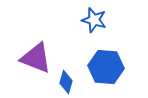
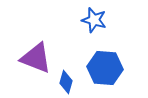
blue hexagon: moved 1 px left, 1 px down
